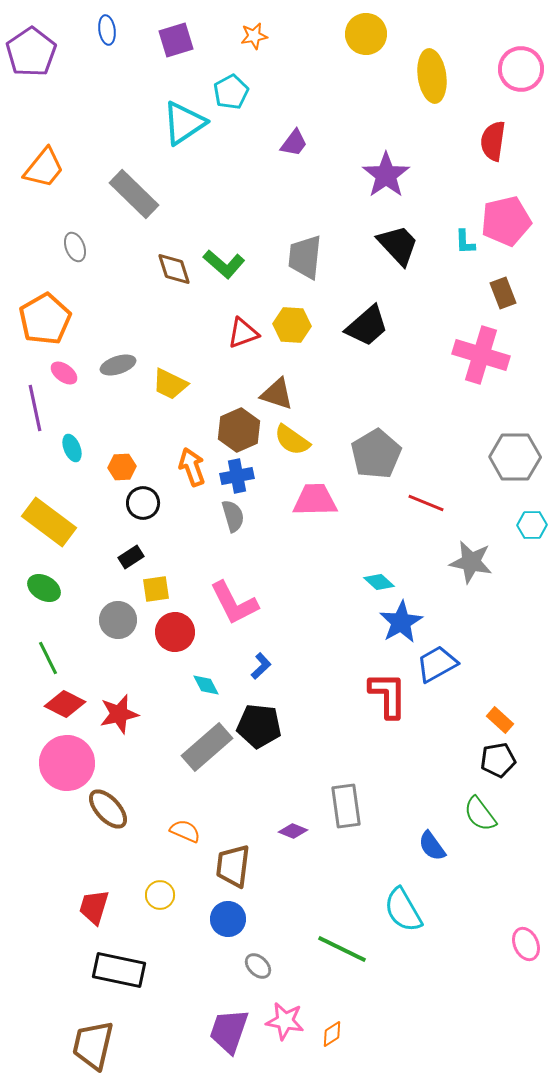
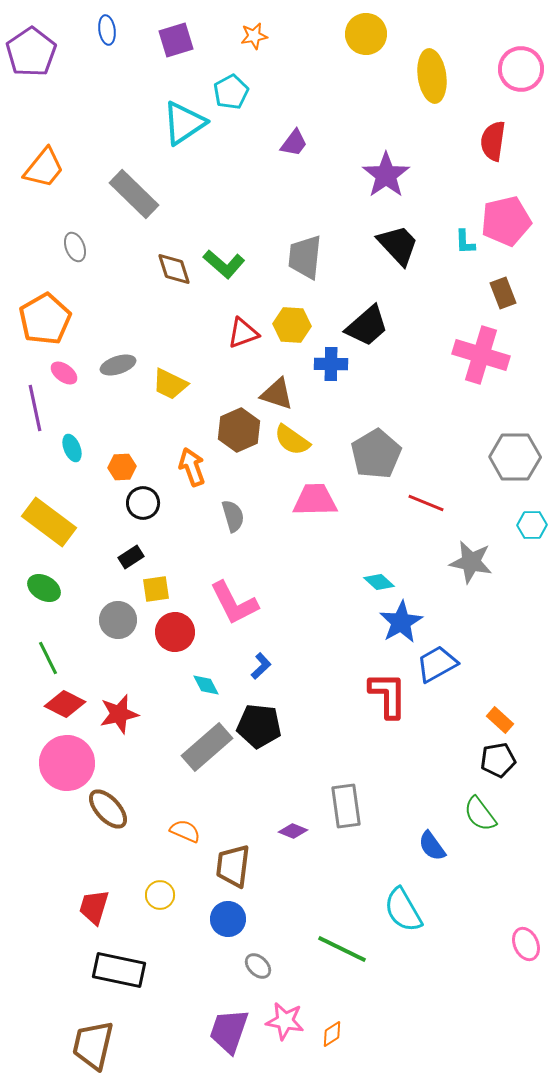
blue cross at (237, 476): moved 94 px right, 112 px up; rotated 12 degrees clockwise
